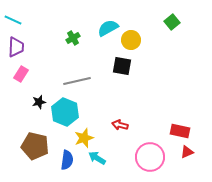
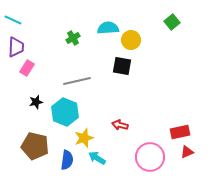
cyan semicircle: rotated 25 degrees clockwise
pink rectangle: moved 6 px right, 6 px up
black star: moved 3 px left
red rectangle: moved 1 px down; rotated 24 degrees counterclockwise
